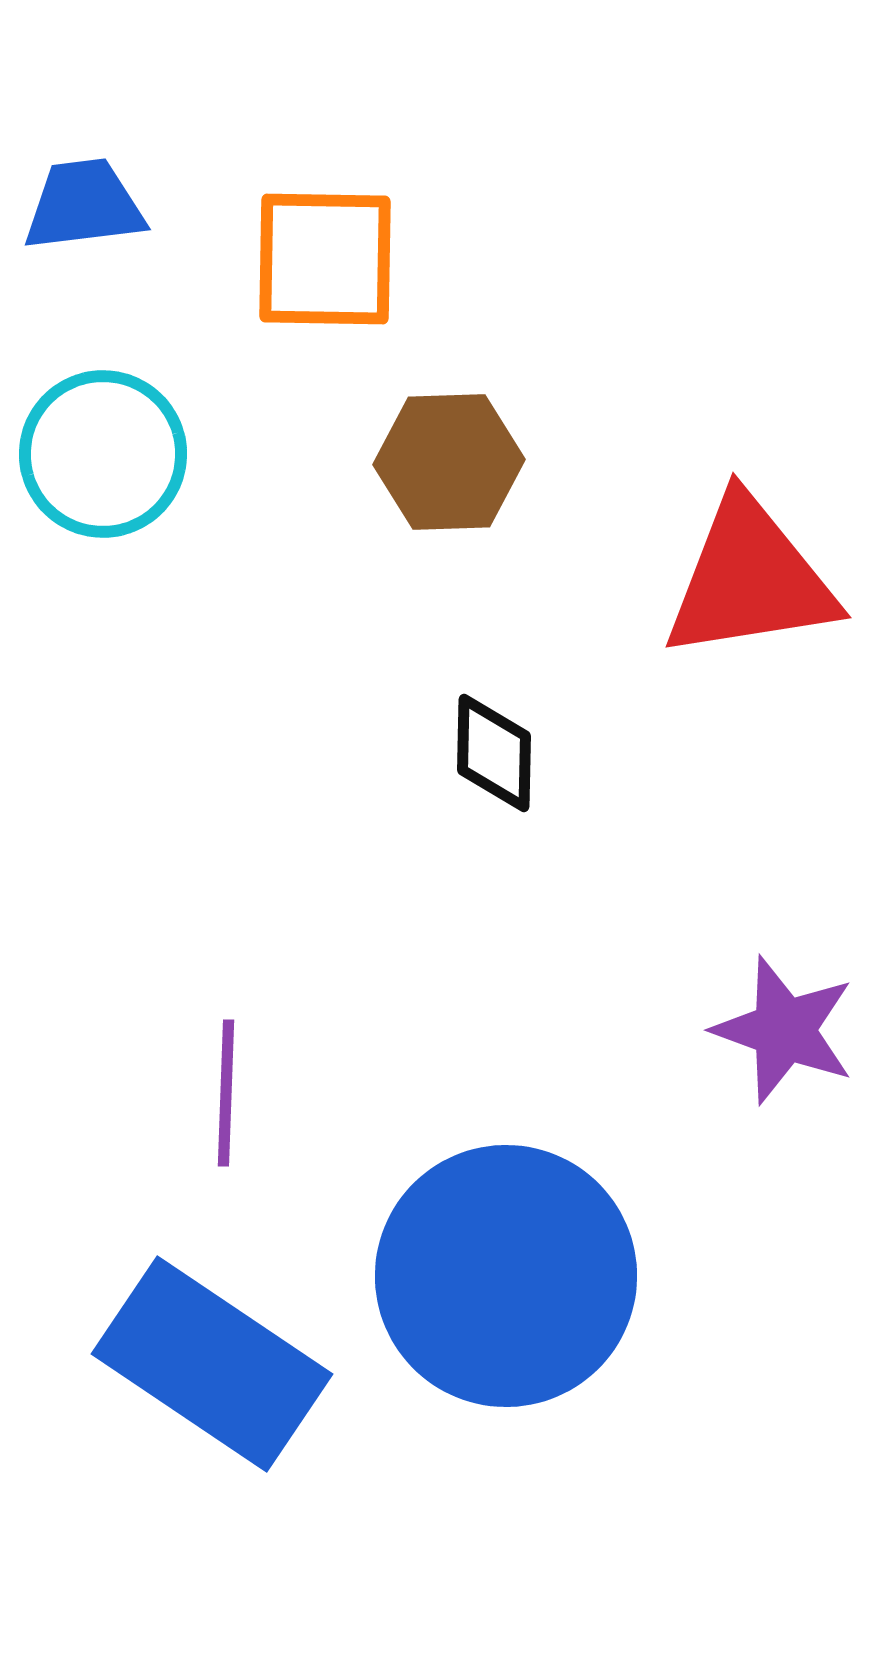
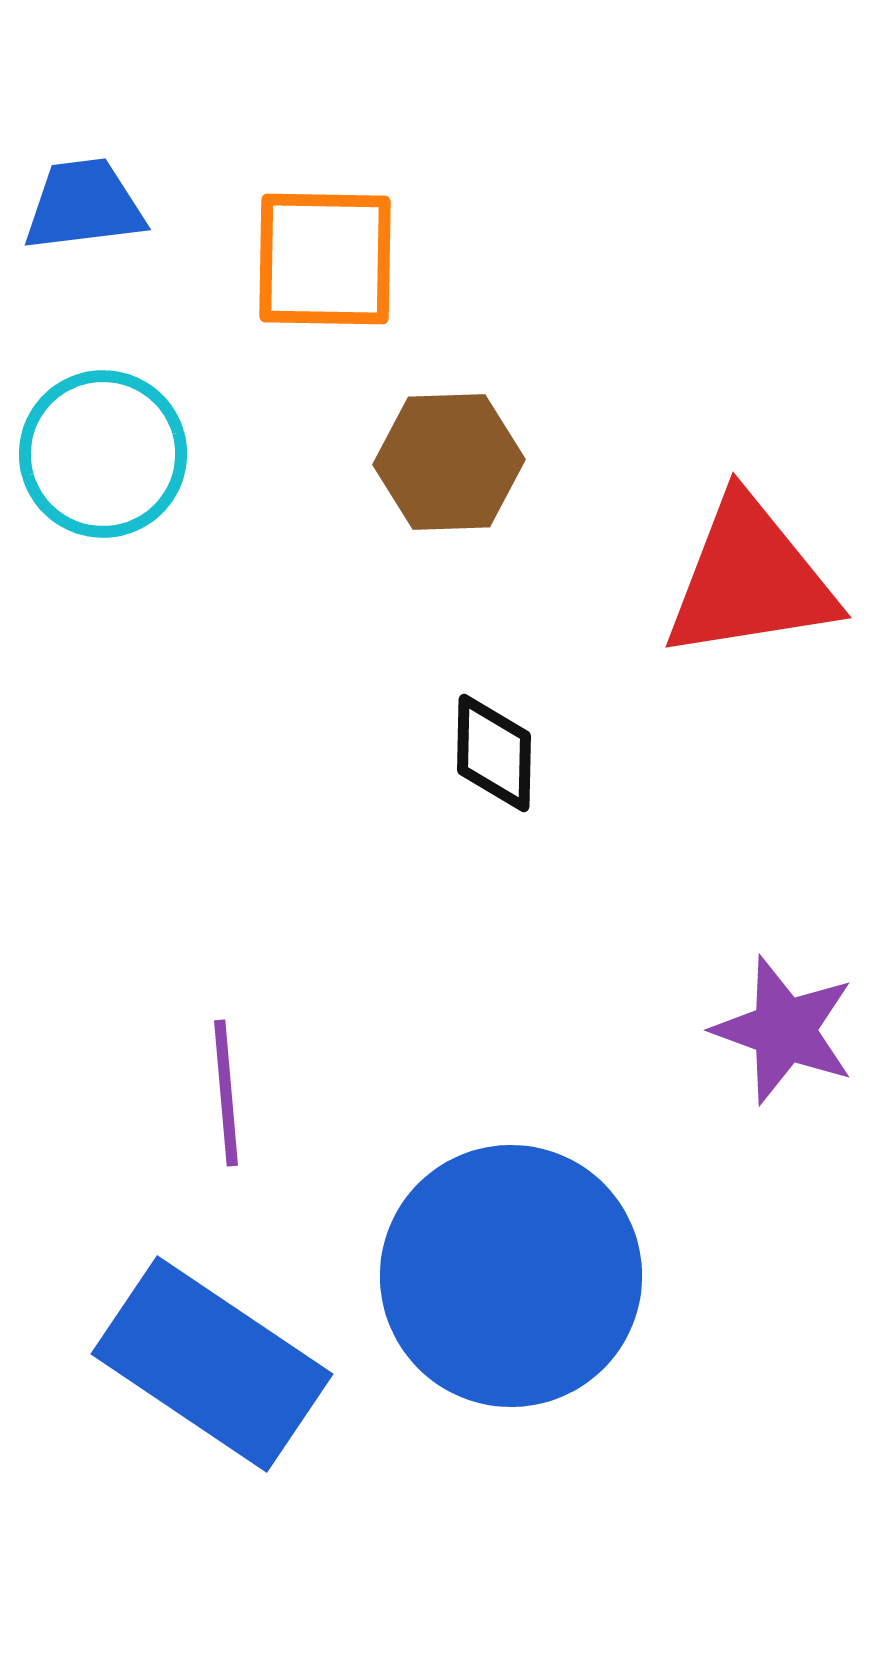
purple line: rotated 7 degrees counterclockwise
blue circle: moved 5 px right
